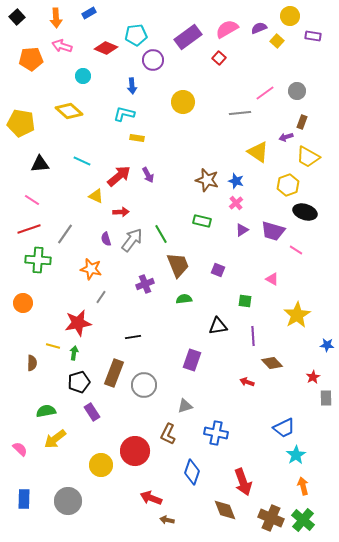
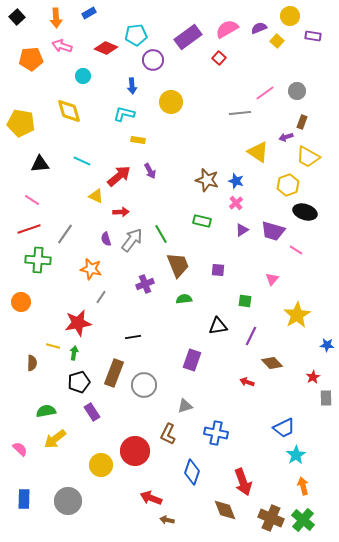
yellow circle at (183, 102): moved 12 px left
yellow diamond at (69, 111): rotated 32 degrees clockwise
yellow rectangle at (137, 138): moved 1 px right, 2 px down
purple arrow at (148, 175): moved 2 px right, 4 px up
purple square at (218, 270): rotated 16 degrees counterclockwise
pink triangle at (272, 279): rotated 40 degrees clockwise
orange circle at (23, 303): moved 2 px left, 1 px up
purple line at (253, 336): moved 2 px left; rotated 30 degrees clockwise
